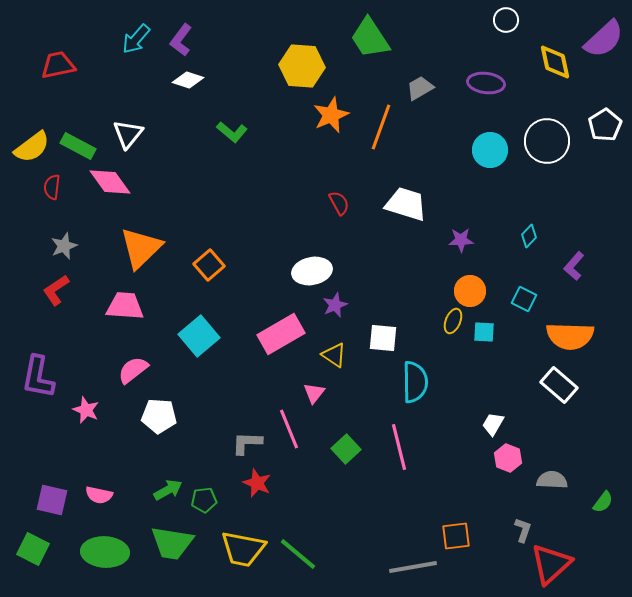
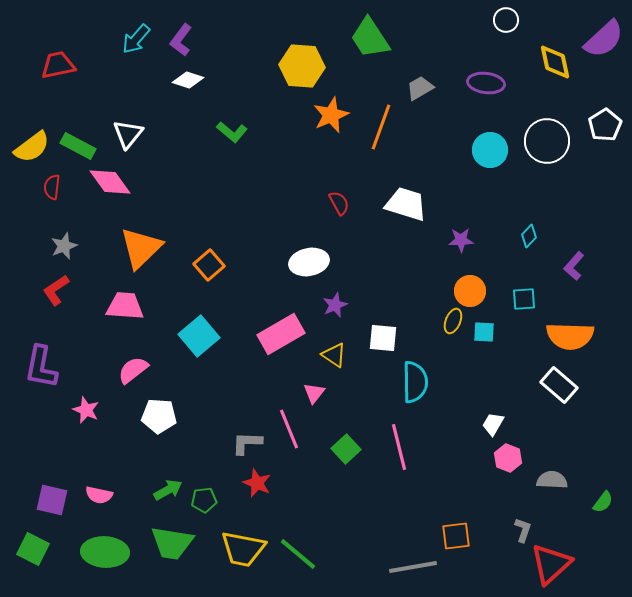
white ellipse at (312, 271): moved 3 px left, 9 px up
cyan square at (524, 299): rotated 30 degrees counterclockwise
purple L-shape at (38, 377): moved 3 px right, 10 px up
